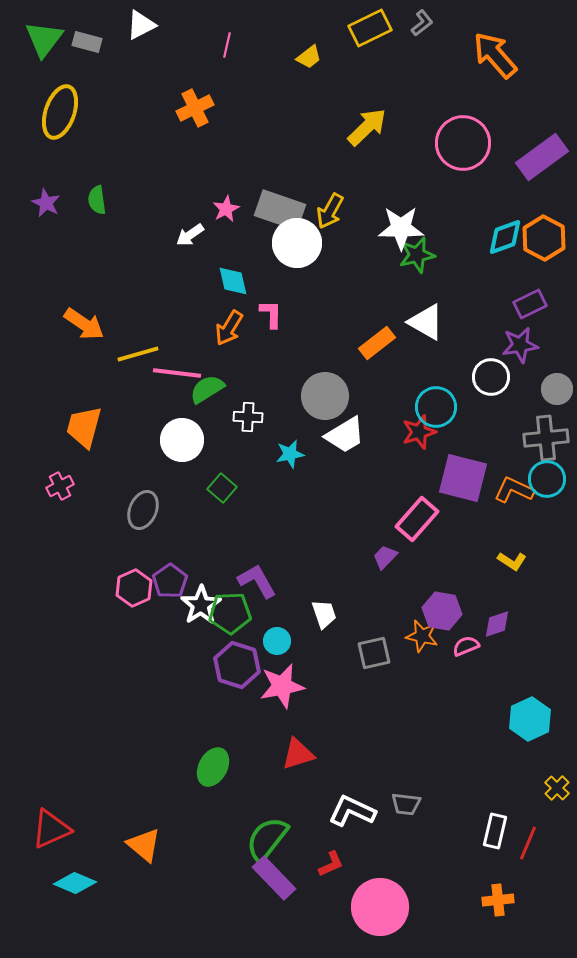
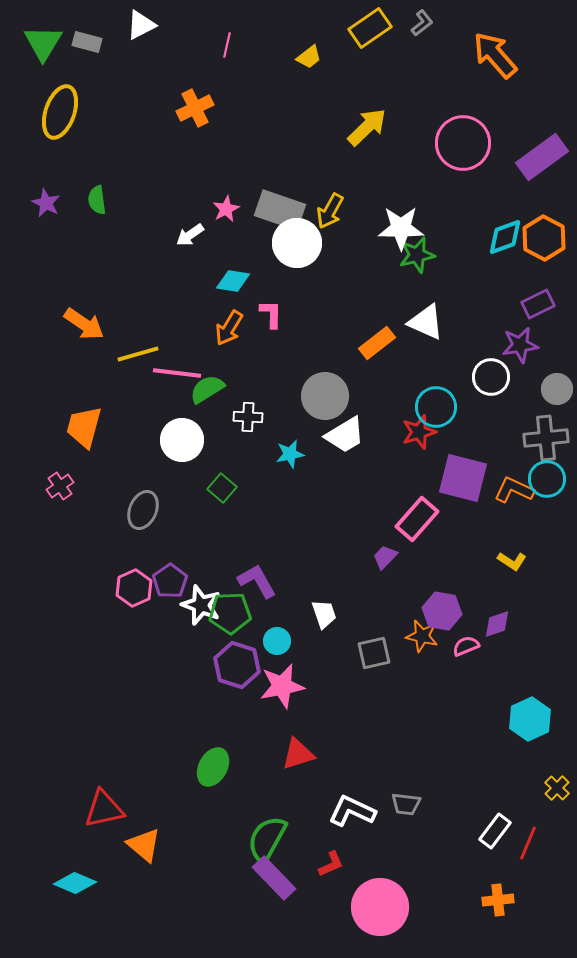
yellow rectangle at (370, 28): rotated 9 degrees counterclockwise
green triangle at (44, 39): moved 1 px left, 4 px down; rotated 6 degrees counterclockwise
cyan diamond at (233, 281): rotated 68 degrees counterclockwise
purple rectangle at (530, 304): moved 8 px right
white triangle at (426, 322): rotated 6 degrees counterclockwise
pink cross at (60, 486): rotated 8 degrees counterclockwise
white star at (201, 605): rotated 18 degrees counterclockwise
red triangle at (51, 829): moved 53 px right, 20 px up; rotated 12 degrees clockwise
white rectangle at (495, 831): rotated 24 degrees clockwise
green semicircle at (267, 839): rotated 9 degrees counterclockwise
